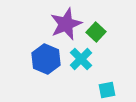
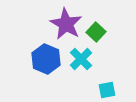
purple star: rotated 20 degrees counterclockwise
